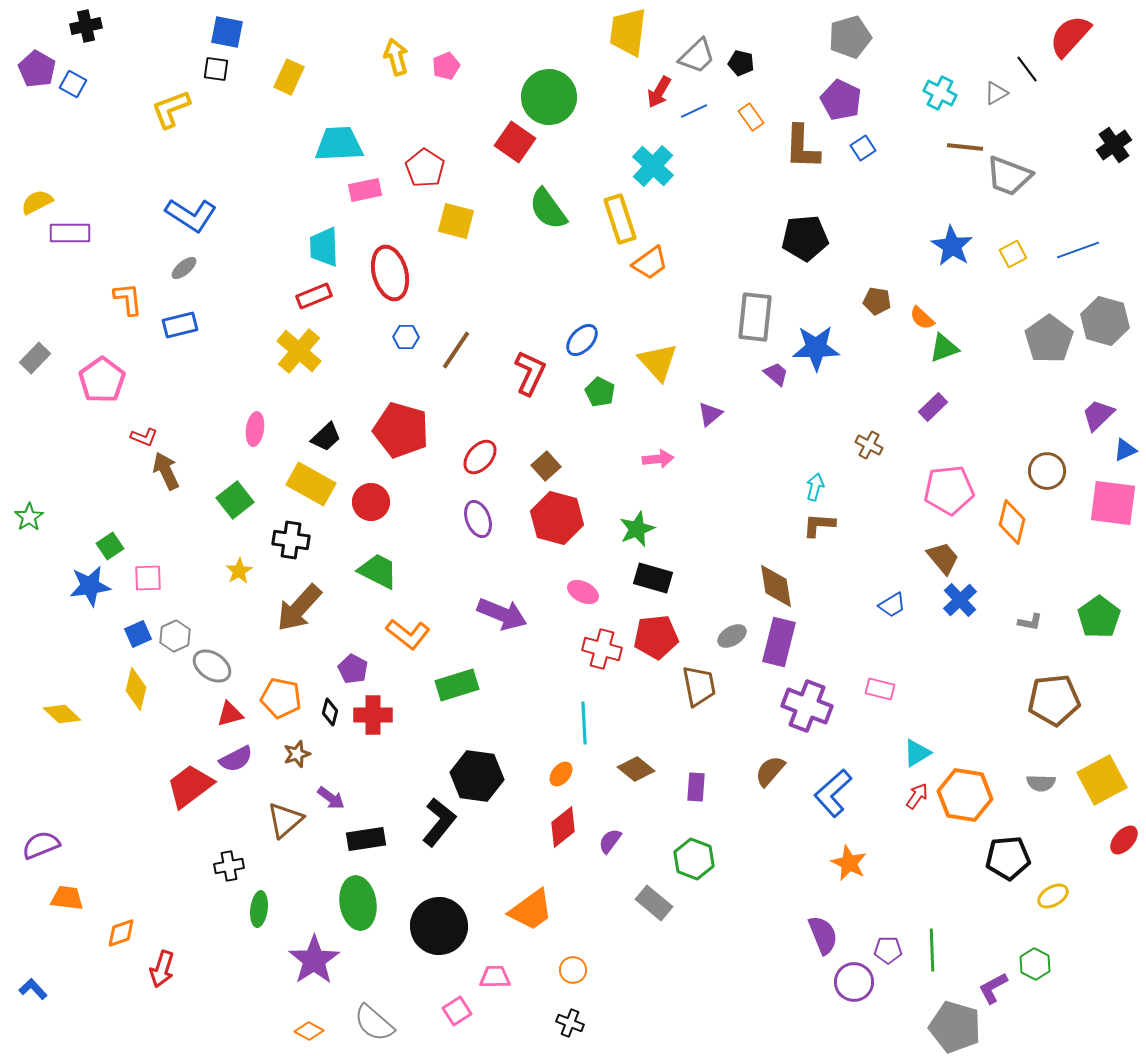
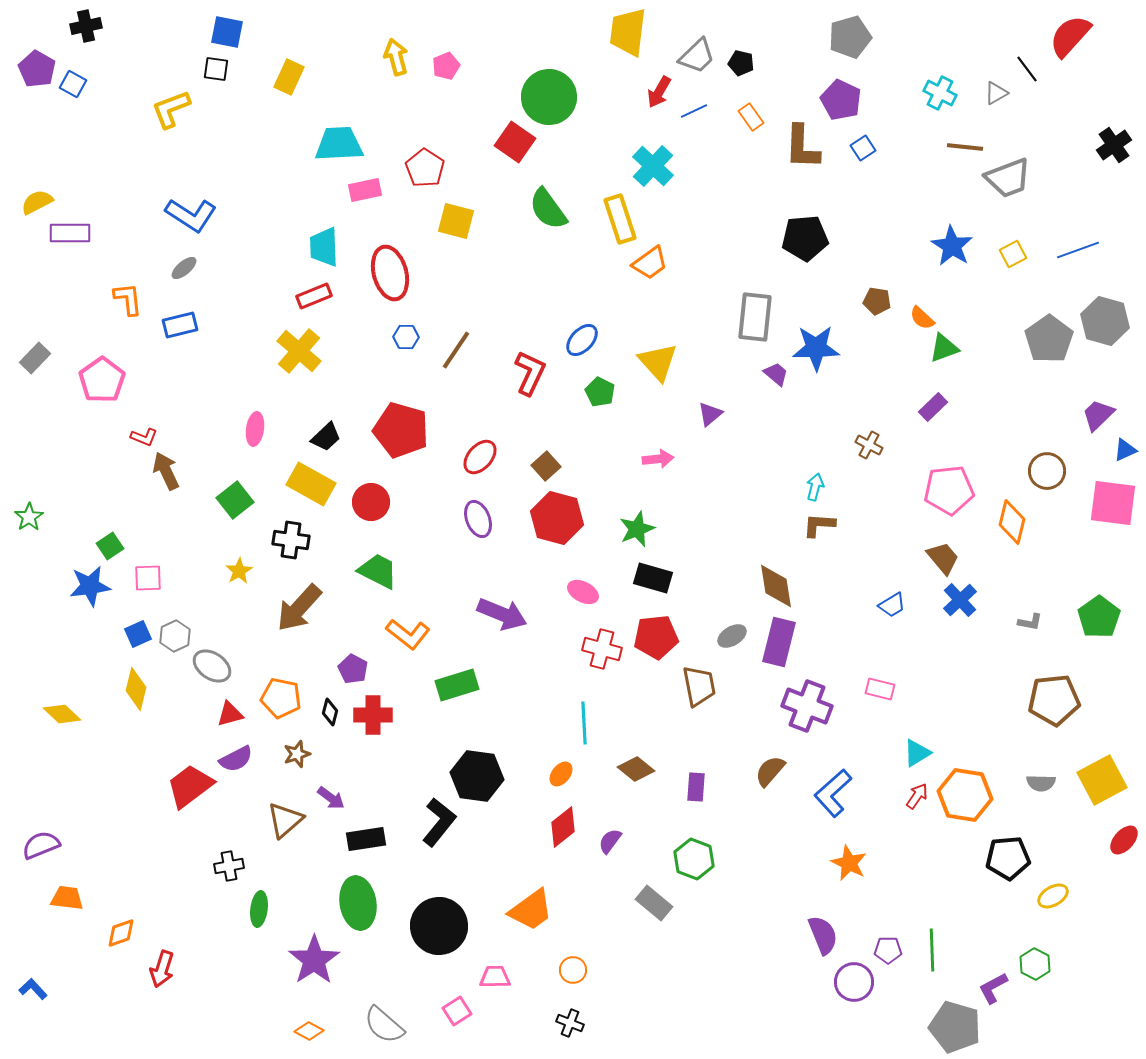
gray trapezoid at (1009, 176): moved 1 px left, 2 px down; rotated 42 degrees counterclockwise
gray semicircle at (374, 1023): moved 10 px right, 2 px down
